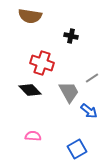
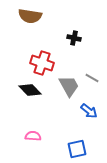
black cross: moved 3 px right, 2 px down
gray line: rotated 64 degrees clockwise
gray trapezoid: moved 6 px up
blue square: rotated 18 degrees clockwise
